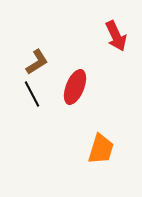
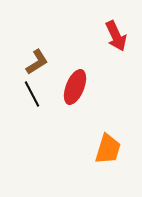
orange trapezoid: moved 7 px right
